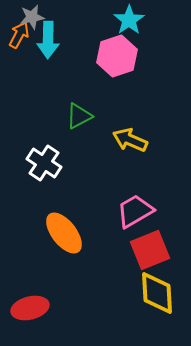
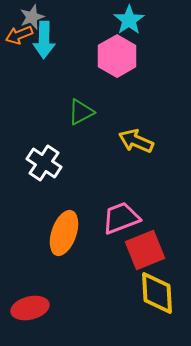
gray star: rotated 10 degrees counterclockwise
orange arrow: rotated 140 degrees counterclockwise
cyan arrow: moved 4 px left
pink hexagon: rotated 12 degrees counterclockwise
green triangle: moved 2 px right, 4 px up
yellow arrow: moved 6 px right, 1 px down
pink trapezoid: moved 14 px left, 7 px down; rotated 9 degrees clockwise
orange ellipse: rotated 57 degrees clockwise
red square: moved 5 px left
